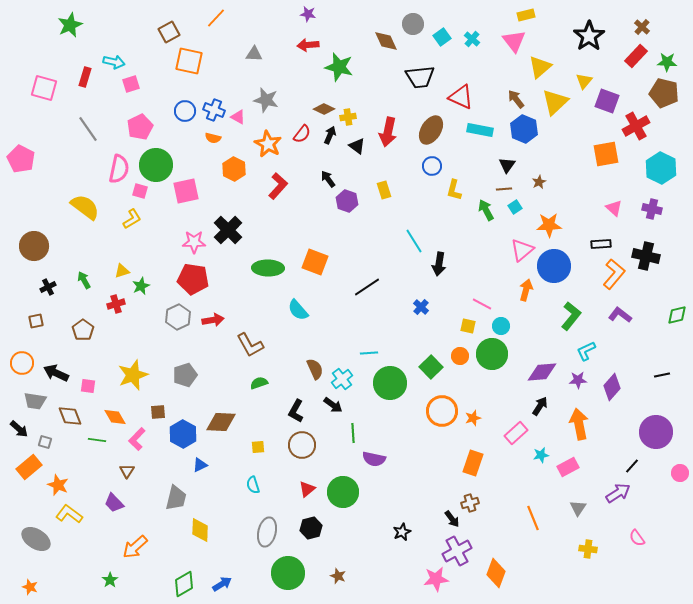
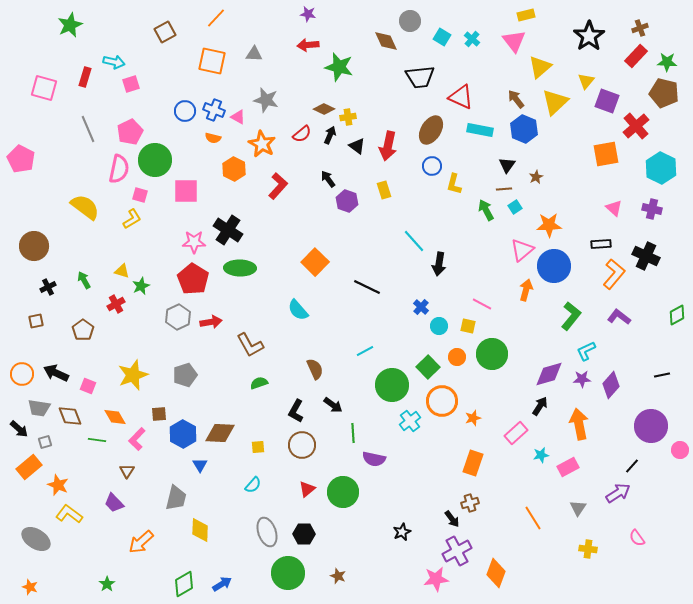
gray circle at (413, 24): moved 3 px left, 3 px up
brown cross at (642, 27): moved 2 px left, 1 px down; rotated 28 degrees clockwise
brown square at (169, 32): moved 4 px left
cyan square at (442, 37): rotated 24 degrees counterclockwise
orange square at (189, 61): moved 23 px right
yellow triangle at (584, 81): moved 2 px right
red cross at (636, 126): rotated 12 degrees counterclockwise
pink pentagon at (140, 127): moved 10 px left, 5 px down
gray line at (88, 129): rotated 12 degrees clockwise
red arrow at (388, 132): moved 14 px down
red semicircle at (302, 134): rotated 12 degrees clockwise
orange star at (268, 144): moved 6 px left
green circle at (156, 165): moved 1 px left, 5 px up
brown star at (539, 182): moved 3 px left, 5 px up
yellow L-shape at (454, 190): moved 6 px up
pink square at (140, 191): moved 4 px down
pink square at (186, 191): rotated 12 degrees clockwise
black cross at (228, 230): rotated 12 degrees counterclockwise
cyan line at (414, 241): rotated 10 degrees counterclockwise
black cross at (646, 256): rotated 12 degrees clockwise
orange square at (315, 262): rotated 24 degrees clockwise
green ellipse at (268, 268): moved 28 px left
yellow triangle at (122, 271): rotated 35 degrees clockwise
red pentagon at (193, 279): rotated 24 degrees clockwise
black line at (367, 287): rotated 60 degrees clockwise
red cross at (116, 304): rotated 12 degrees counterclockwise
purple L-shape at (620, 315): moved 1 px left, 2 px down
green diamond at (677, 315): rotated 15 degrees counterclockwise
red arrow at (213, 320): moved 2 px left, 2 px down
cyan circle at (501, 326): moved 62 px left
cyan line at (369, 353): moved 4 px left, 2 px up; rotated 24 degrees counterclockwise
orange circle at (460, 356): moved 3 px left, 1 px down
orange circle at (22, 363): moved 11 px down
green square at (431, 367): moved 3 px left
purple diamond at (542, 372): moved 7 px right, 2 px down; rotated 12 degrees counterclockwise
cyan cross at (342, 379): moved 68 px right, 42 px down
purple star at (578, 380): moved 4 px right, 1 px up
green circle at (390, 383): moved 2 px right, 2 px down
pink square at (88, 386): rotated 14 degrees clockwise
purple diamond at (612, 387): moved 1 px left, 2 px up
gray trapezoid at (35, 401): moved 4 px right, 7 px down
orange circle at (442, 411): moved 10 px up
brown square at (158, 412): moved 1 px right, 2 px down
brown diamond at (221, 422): moved 1 px left, 11 px down
purple circle at (656, 432): moved 5 px left, 6 px up
gray square at (45, 442): rotated 32 degrees counterclockwise
blue triangle at (200, 465): rotated 35 degrees counterclockwise
pink circle at (680, 473): moved 23 px up
cyan semicircle at (253, 485): rotated 120 degrees counterclockwise
orange line at (533, 518): rotated 10 degrees counterclockwise
black hexagon at (311, 528): moved 7 px left, 6 px down; rotated 15 degrees clockwise
gray ellipse at (267, 532): rotated 32 degrees counterclockwise
orange arrow at (135, 547): moved 6 px right, 5 px up
green star at (110, 580): moved 3 px left, 4 px down
